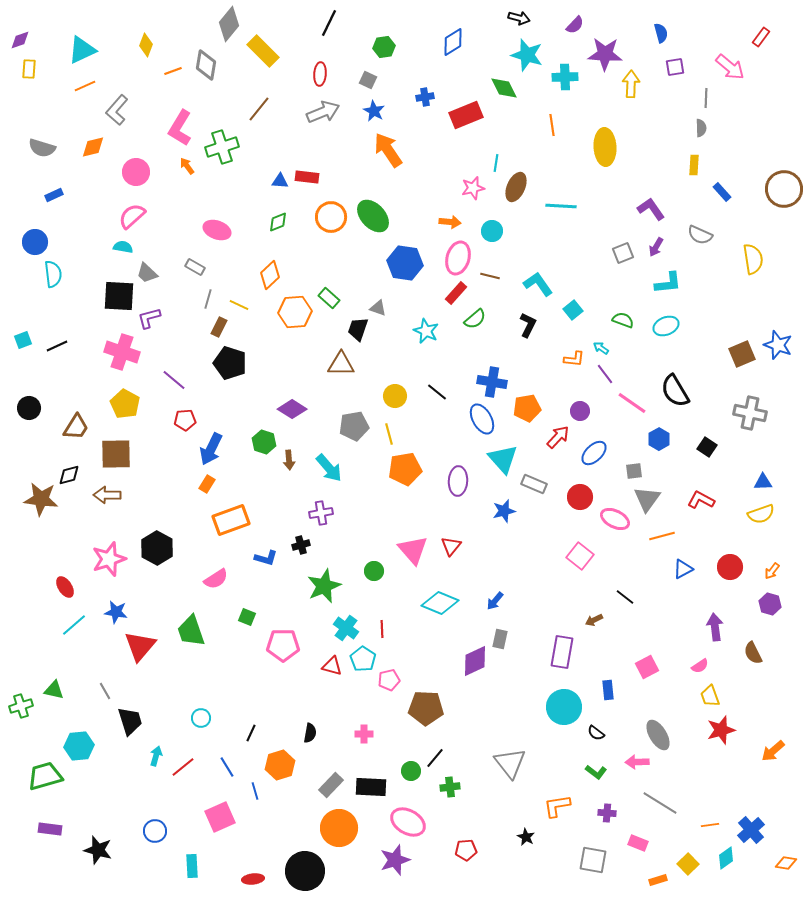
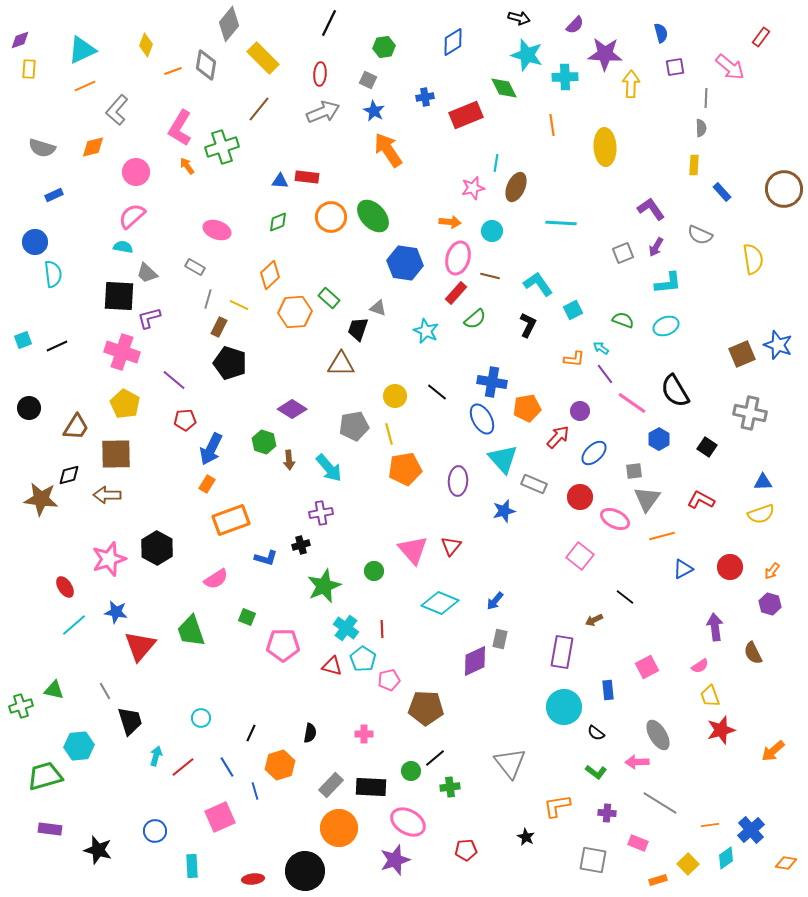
yellow rectangle at (263, 51): moved 7 px down
cyan line at (561, 206): moved 17 px down
cyan square at (573, 310): rotated 12 degrees clockwise
black line at (435, 758): rotated 10 degrees clockwise
